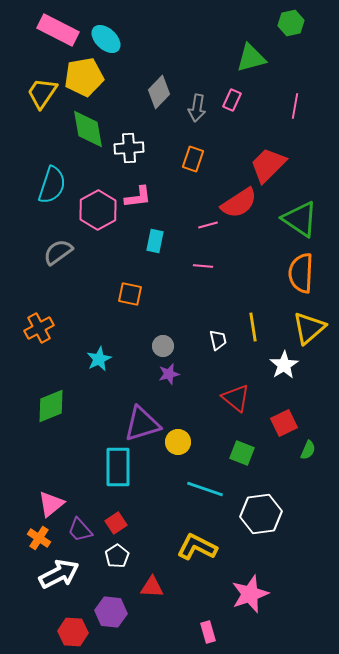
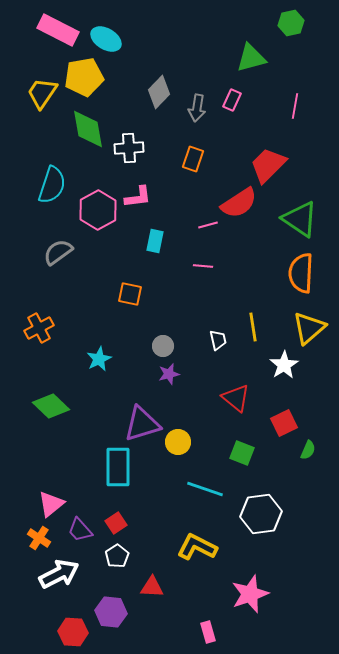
cyan ellipse at (106, 39): rotated 12 degrees counterclockwise
green diamond at (51, 406): rotated 66 degrees clockwise
